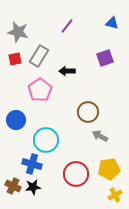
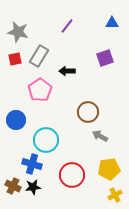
blue triangle: rotated 16 degrees counterclockwise
red circle: moved 4 px left, 1 px down
